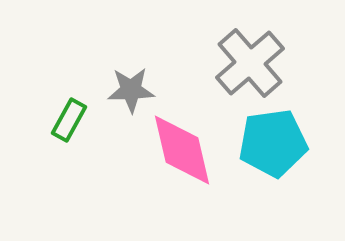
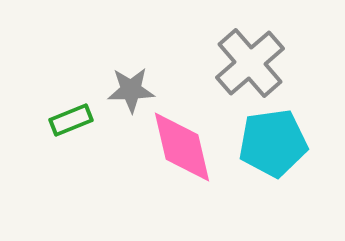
green rectangle: moved 2 px right; rotated 39 degrees clockwise
pink diamond: moved 3 px up
